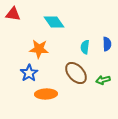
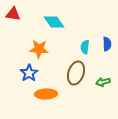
brown ellipse: rotated 60 degrees clockwise
green arrow: moved 2 px down
